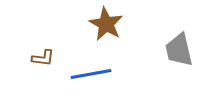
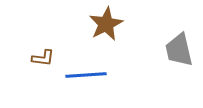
brown star: rotated 16 degrees clockwise
blue line: moved 5 px left, 1 px down; rotated 6 degrees clockwise
